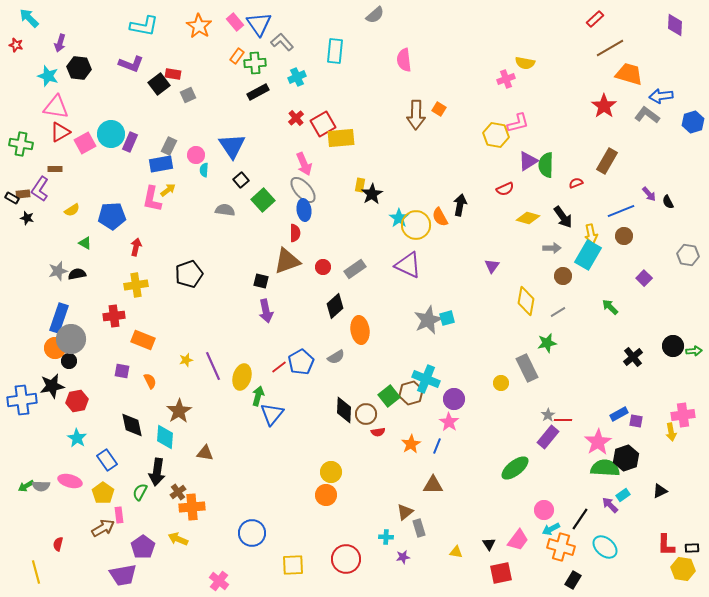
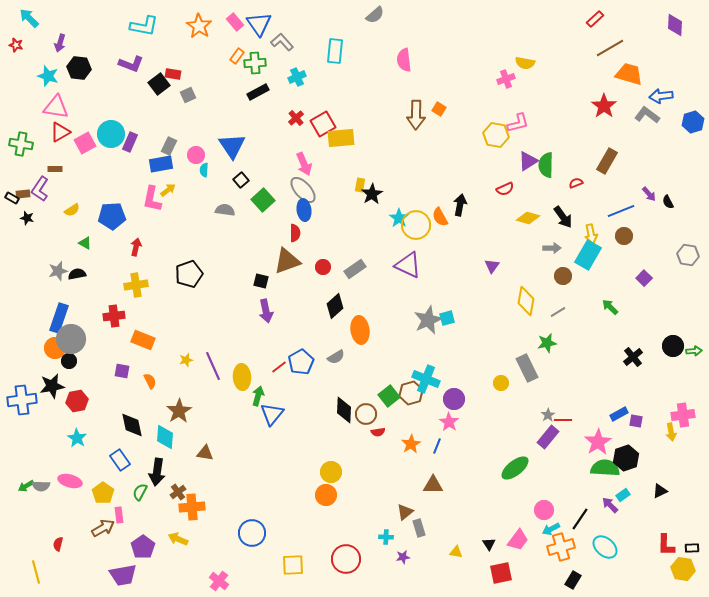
yellow ellipse at (242, 377): rotated 20 degrees counterclockwise
blue rectangle at (107, 460): moved 13 px right
orange cross at (561, 547): rotated 32 degrees counterclockwise
